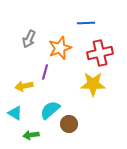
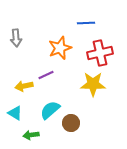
gray arrow: moved 13 px left, 1 px up; rotated 30 degrees counterclockwise
purple line: moved 1 px right, 3 px down; rotated 49 degrees clockwise
brown circle: moved 2 px right, 1 px up
